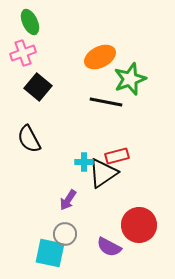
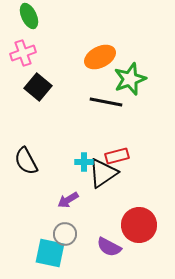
green ellipse: moved 1 px left, 6 px up
black semicircle: moved 3 px left, 22 px down
purple arrow: rotated 25 degrees clockwise
